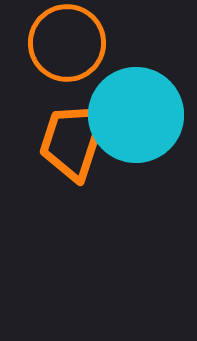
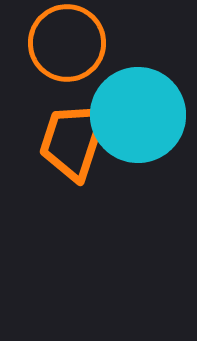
cyan circle: moved 2 px right
